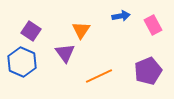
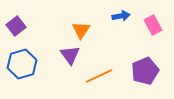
purple square: moved 15 px left, 5 px up; rotated 18 degrees clockwise
purple triangle: moved 5 px right, 2 px down
blue hexagon: moved 2 px down; rotated 20 degrees clockwise
purple pentagon: moved 3 px left
